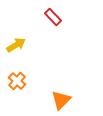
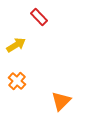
red rectangle: moved 14 px left
orange triangle: moved 1 px down
